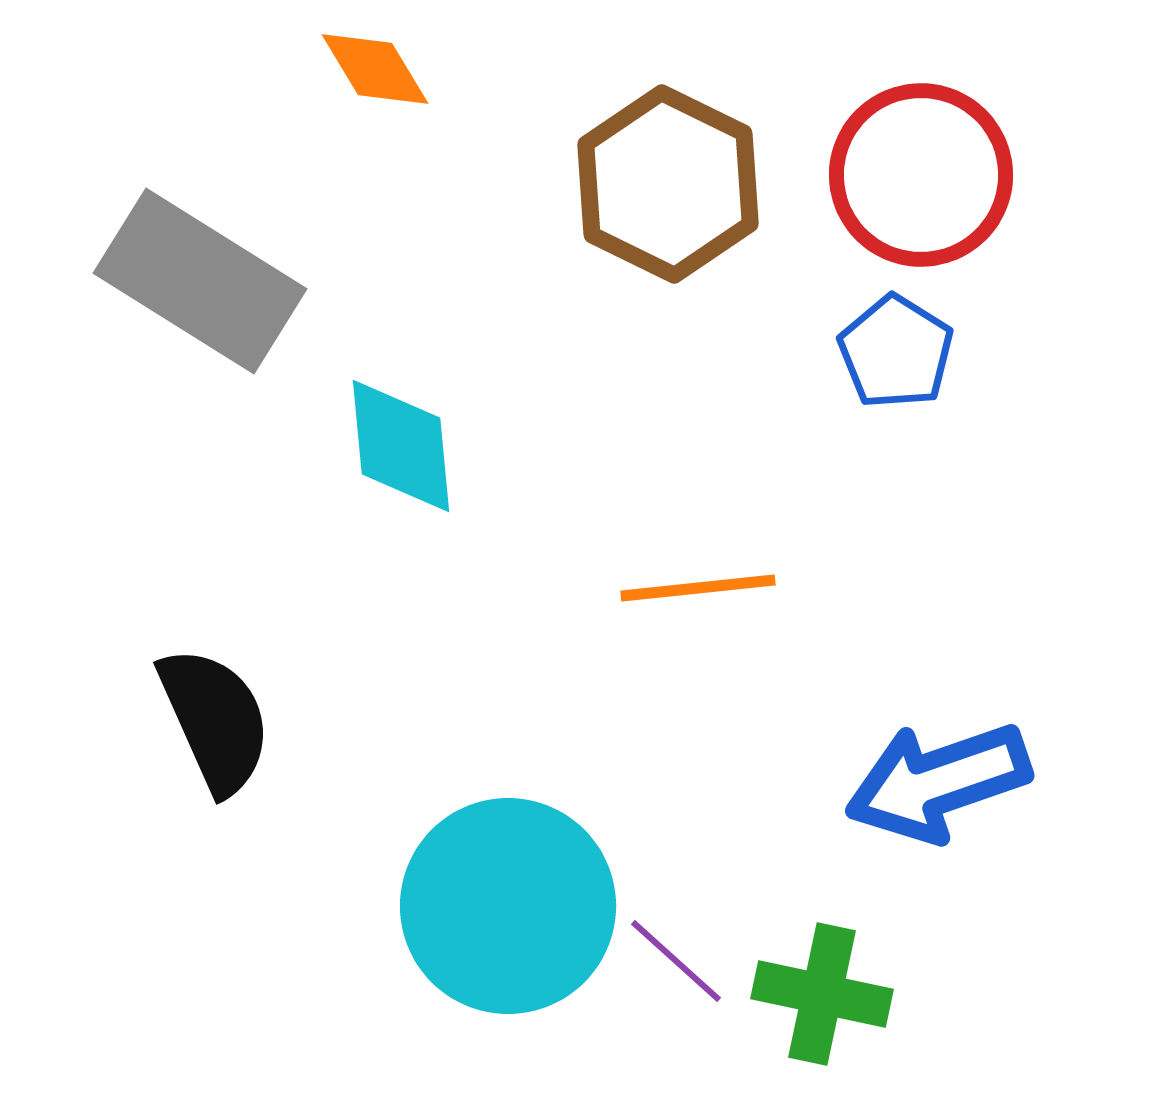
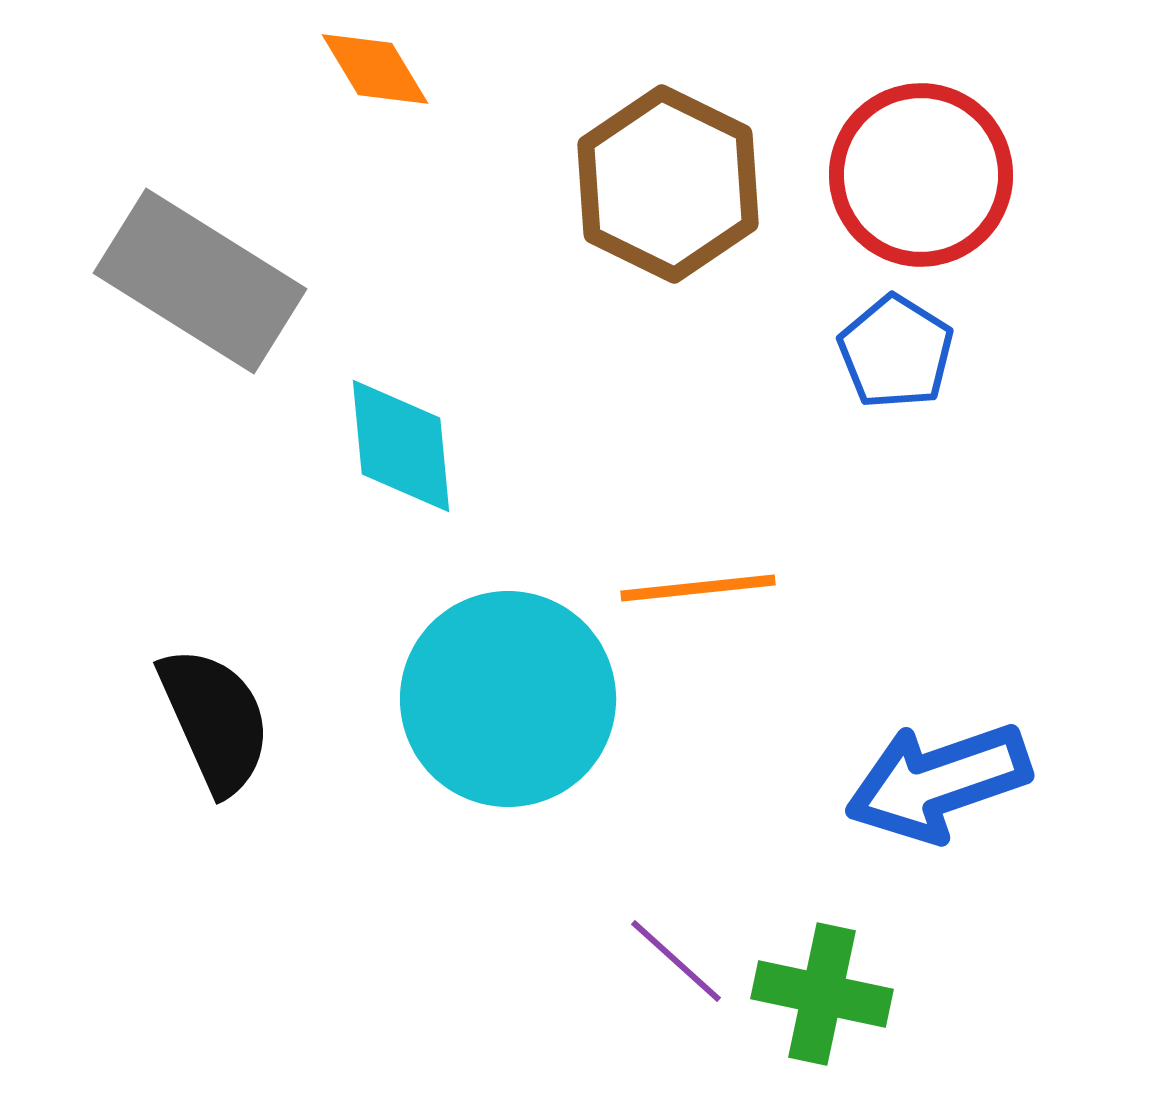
cyan circle: moved 207 px up
